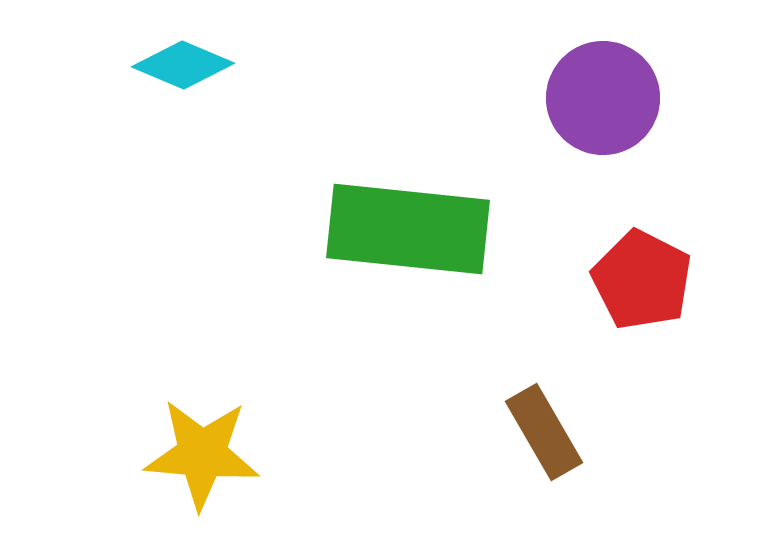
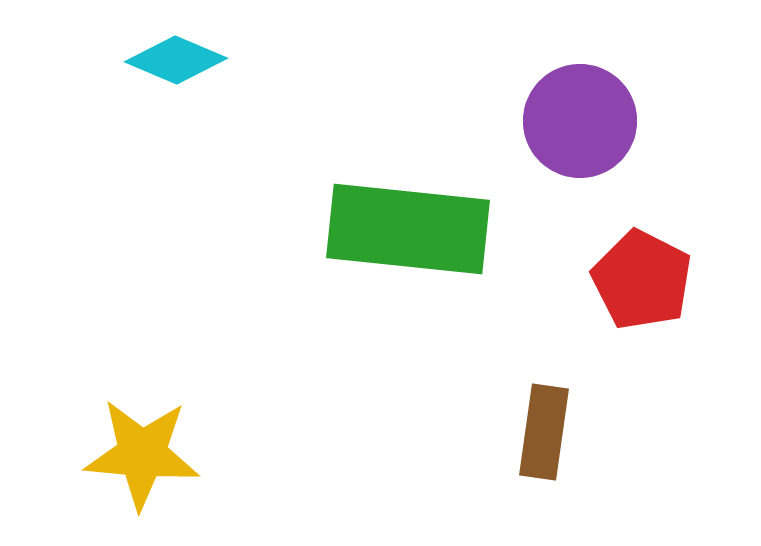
cyan diamond: moved 7 px left, 5 px up
purple circle: moved 23 px left, 23 px down
brown rectangle: rotated 38 degrees clockwise
yellow star: moved 60 px left
